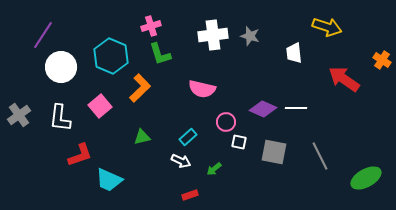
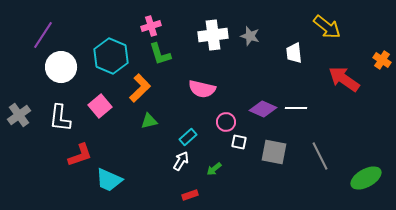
yellow arrow: rotated 20 degrees clockwise
green triangle: moved 7 px right, 16 px up
white arrow: rotated 84 degrees counterclockwise
